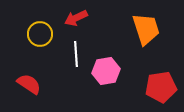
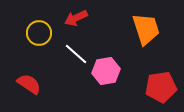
yellow circle: moved 1 px left, 1 px up
white line: rotated 45 degrees counterclockwise
